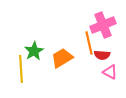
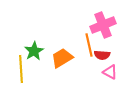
orange line: moved 2 px down
